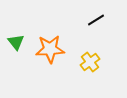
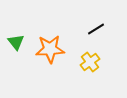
black line: moved 9 px down
